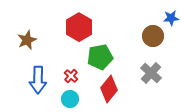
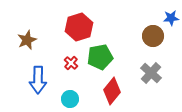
red hexagon: rotated 12 degrees clockwise
red cross: moved 13 px up
red diamond: moved 3 px right, 2 px down
